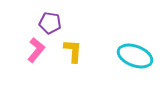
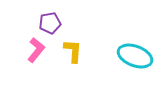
purple pentagon: rotated 20 degrees counterclockwise
